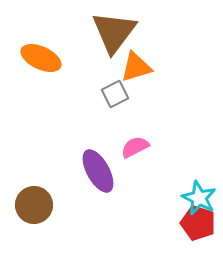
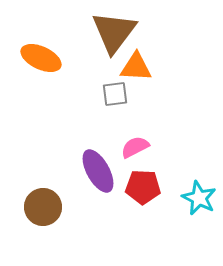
orange triangle: rotated 20 degrees clockwise
gray square: rotated 20 degrees clockwise
brown circle: moved 9 px right, 2 px down
red pentagon: moved 55 px left, 36 px up; rotated 16 degrees counterclockwise
